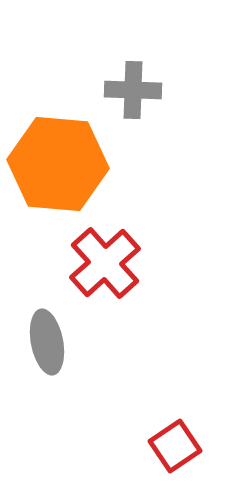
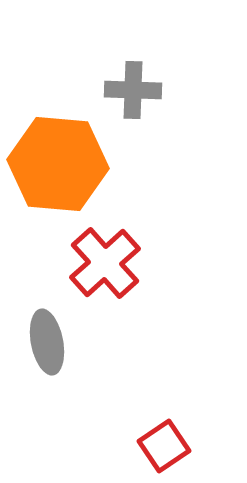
red square: moved 11 px left
